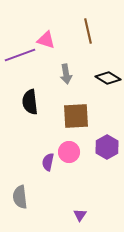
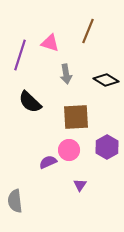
brown line: rotated 35 degrees clockwise
pink triangle: moved 4 px right, 3 px down
purple line: rotated 52 degrees counterclockwise
black diamond: moved 2 px left, 2 px down
black semicircle: rotated 40 degrees counterclockwise
brown square: moved 1 px down
pink circle: moved 2 px up
purple semicircle: rotated 54 degrees clockwise
gray semicircle: moved 5 px left, 4 px down
purple triangle: moved 30 px up
